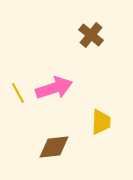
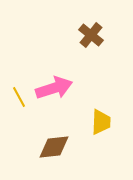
yellow line: moved 1 px right, 4 px down
